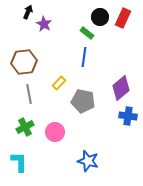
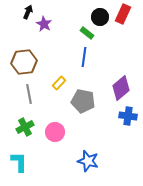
red rectangle: moved 4 px up
